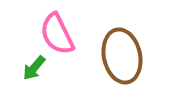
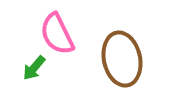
brown ellipse: moved 3 px down
